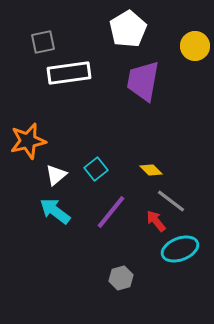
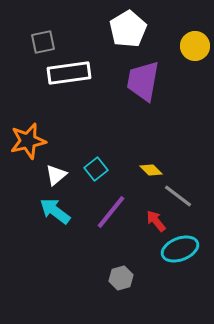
gray line: moved 7 px right, 5 px up
